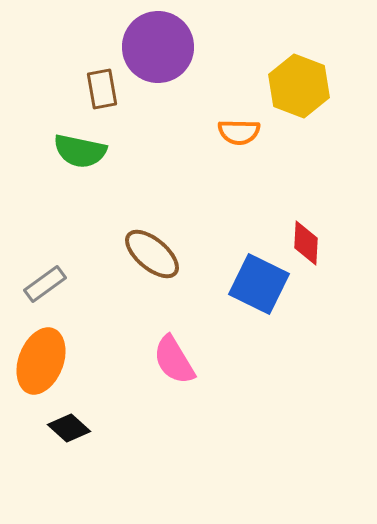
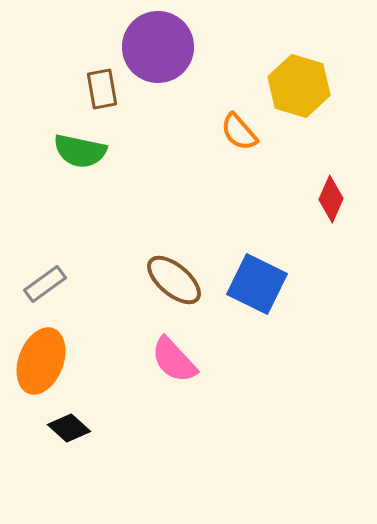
yellow hexagon: rotated 4 degrees counterclockwise
orange semicircle: rotated 48 degrees clockwise
red diamond: moved 25 px right, 44 px up; rotated 21 degrees clockwise
brown ellipse: moved 22 px right, 26 px down
blue square: moved 2 px left
pink semicircle: rotated 12 degrees counterclockwise
